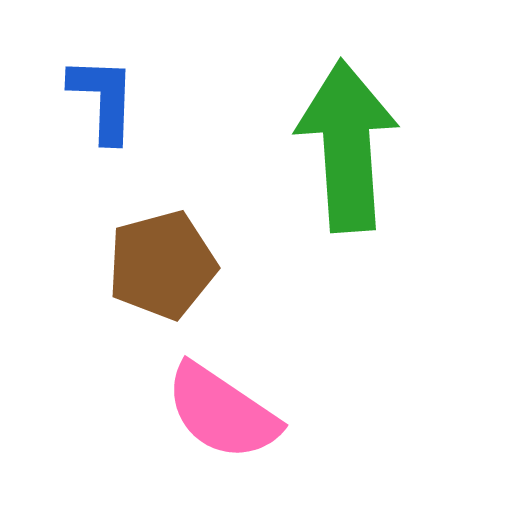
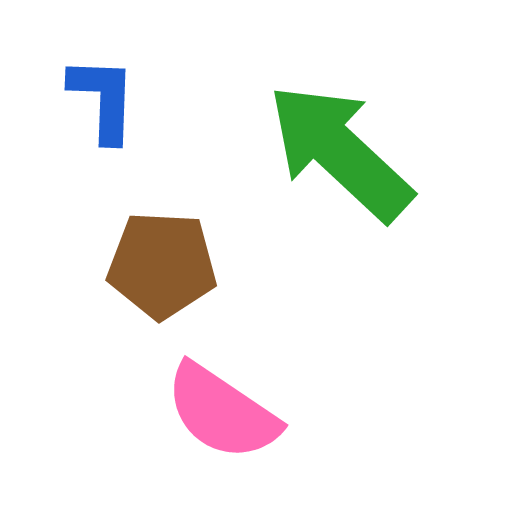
green arrow: moved 7 px left, 6 px down; rotated 43 degrees counterclockwise
brown pentagon: rotated 18 degrees clockwise
